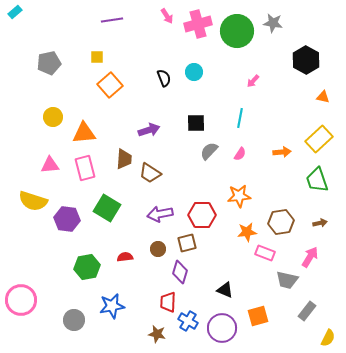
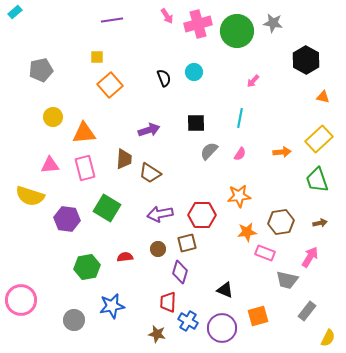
gray pentagon at (49, 63): moved 8 px left, 7 px down
yellow semicircle at (33, 201): moved 3 px left, 5 px up
